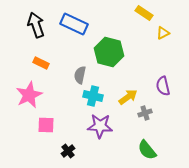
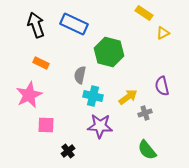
purple semicircle: moved 1 px left
